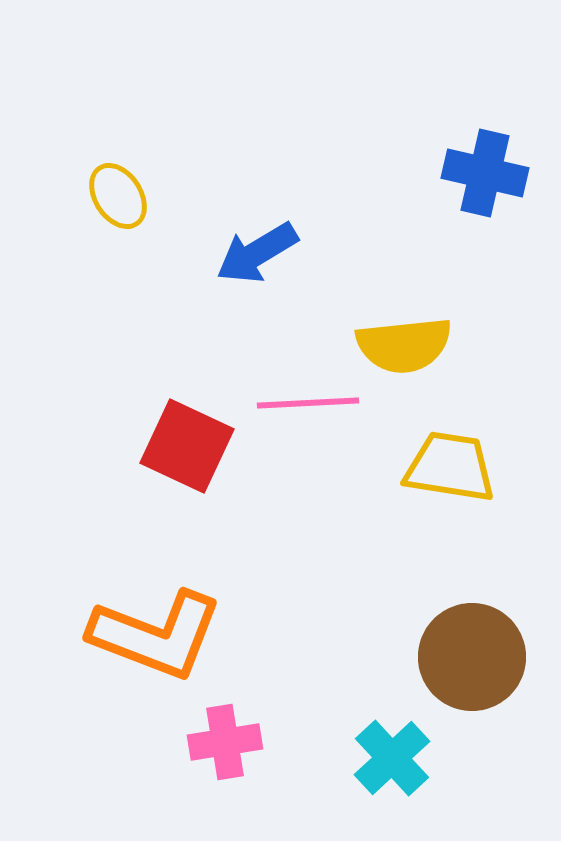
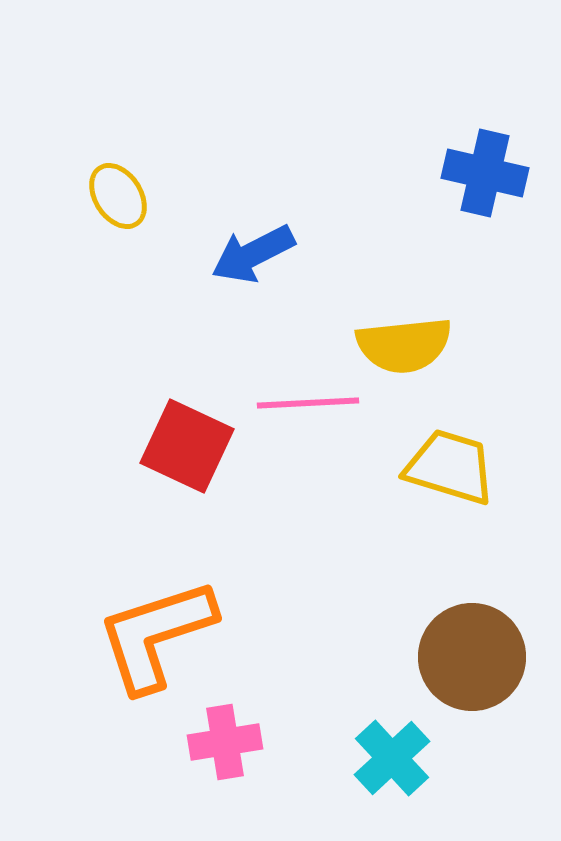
blue arrow: moved 4 px left, 1 px down; rotated 4 degrees clockwise
yellow trapezoid: rotated 8 degrees clockwise
orange L-shape: rotated 141 degrees clockwise
